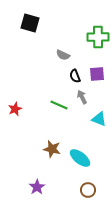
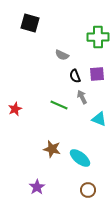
gray semicircle: moved 1 px left
